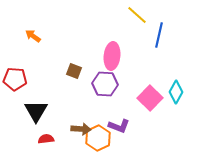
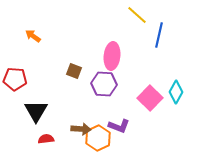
purple hexagon: moved 1 px left
